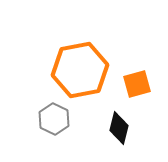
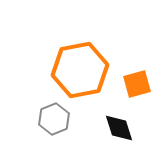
gray hexagon: rotated 12 degrees clockwise
black diamond: rotated 32 degrees counterclockwise
